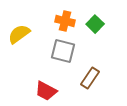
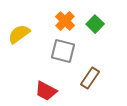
orange cross: rotated 30 degrees clockwise
